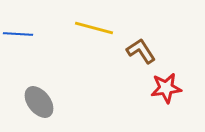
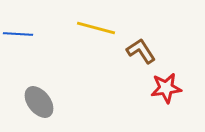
yellow line: moved 2 px right
